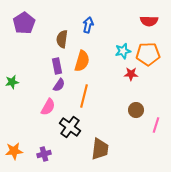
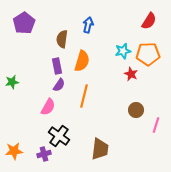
red semicircle: rotated 60 degrees counterclockwise
red star: rotated 24 degrees clockwise
black cross: moved 11 px left, 9 px down
